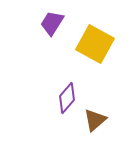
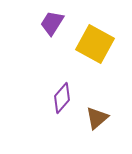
purple diamond: moved 5 px left
brown triangle: moved 2 px right, 2 px up
